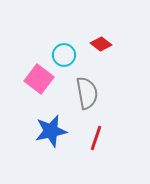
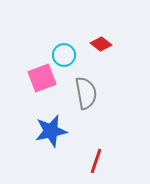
pink square: moved 3 px right, 1 px up; rotated 32 degrees clockwise
gray semicircle: moved 1 px left
red line: moved 23 px down
